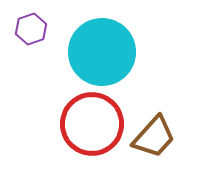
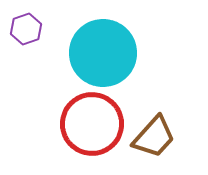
purple hexagon: moved 5 px left
cyan circle: moved 1 px right, 1 px down
